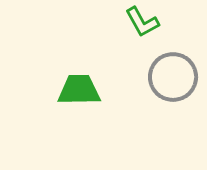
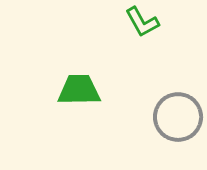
gray circle: moved 5 px right, 40 px down
